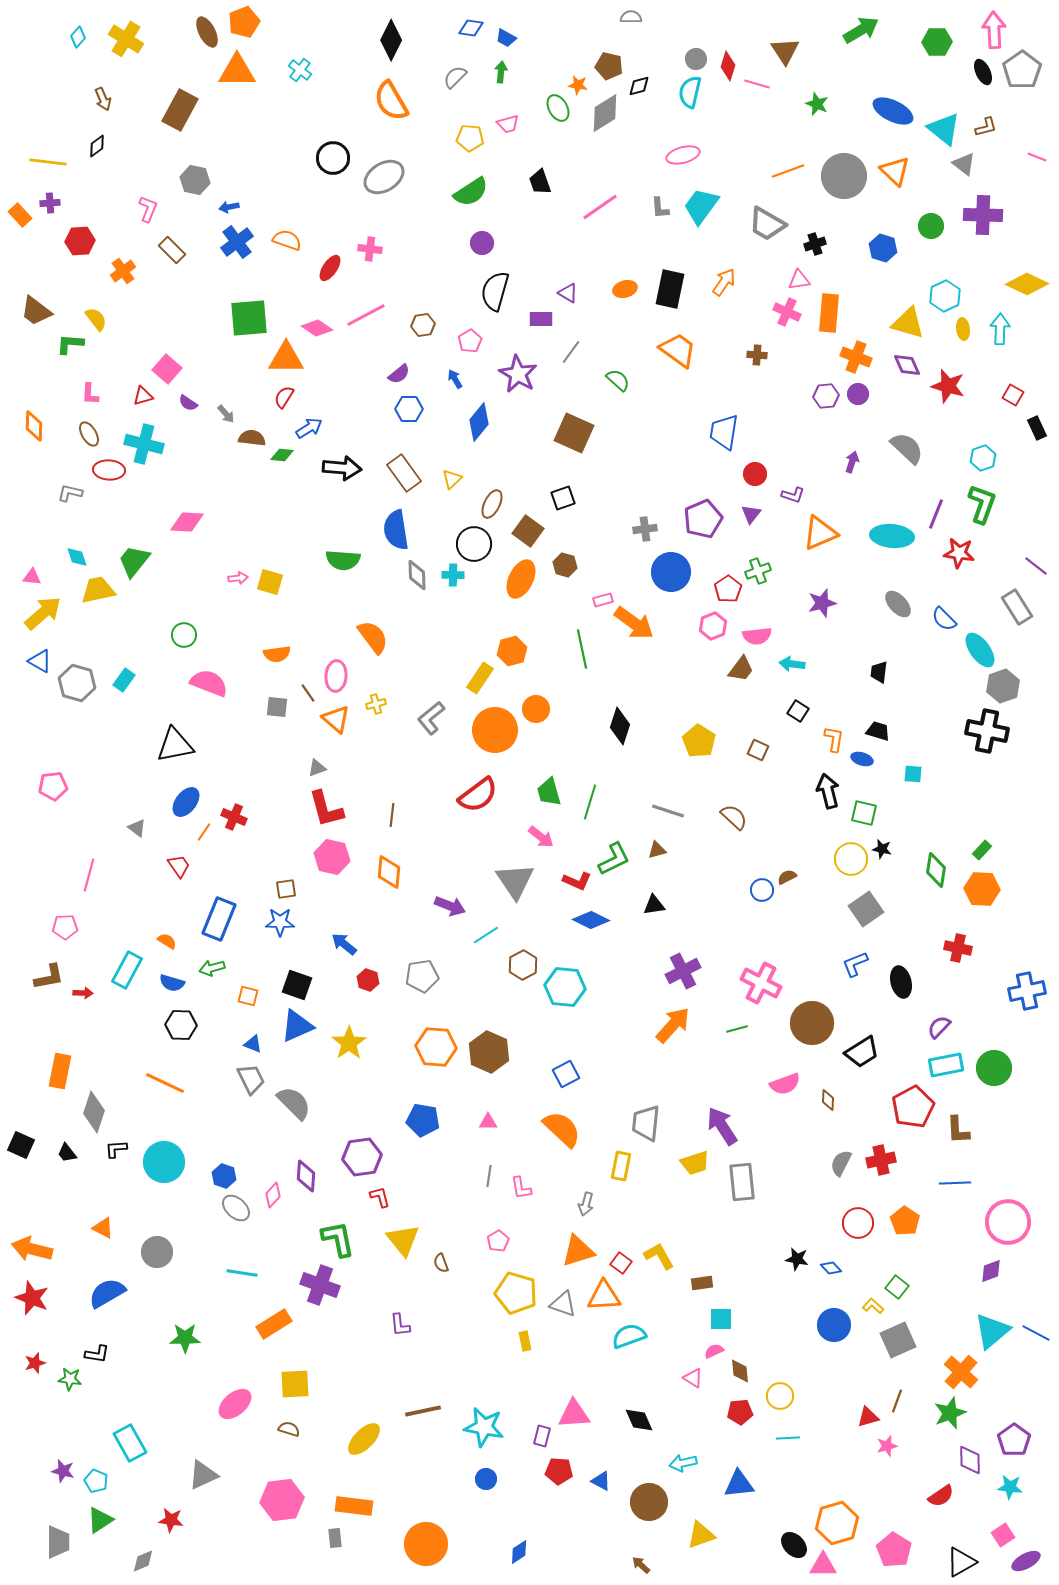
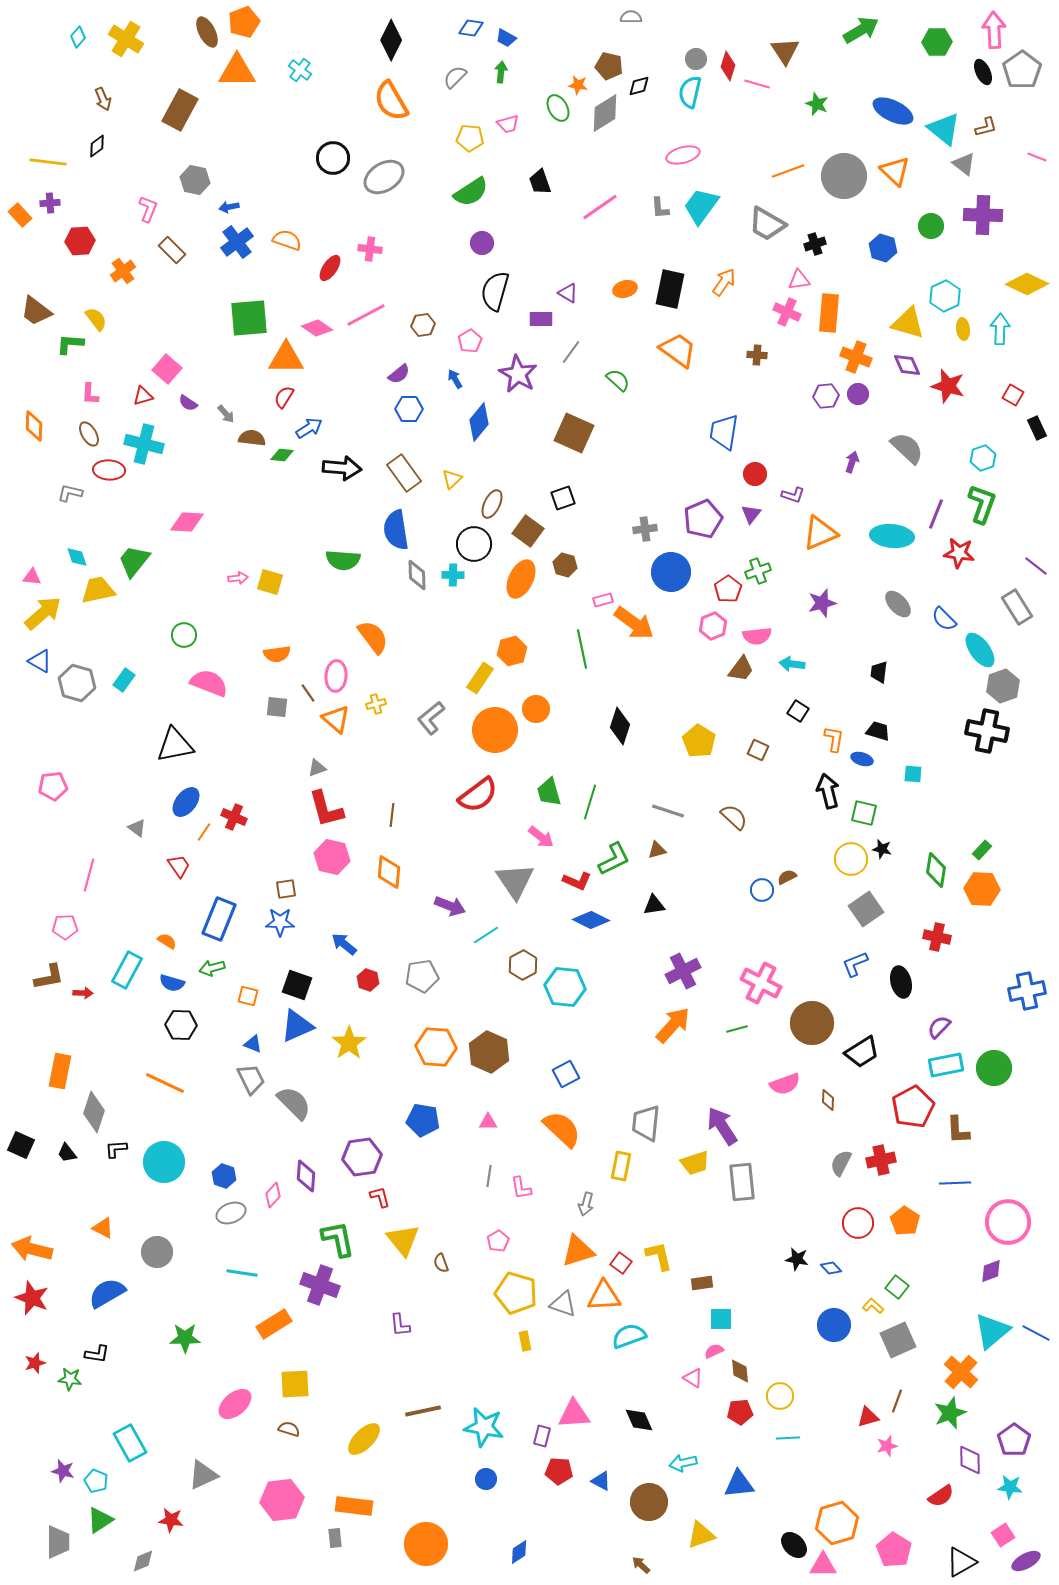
red cross at (958, 948): moved 21 px left, 11 px up
gray ellipse at (236, 1208): moved 5 px left, 5 px down; rotated 64 degrees counterclockwise
yellow L-shape at (659, 1256): rotated 16 degrees clockwise
